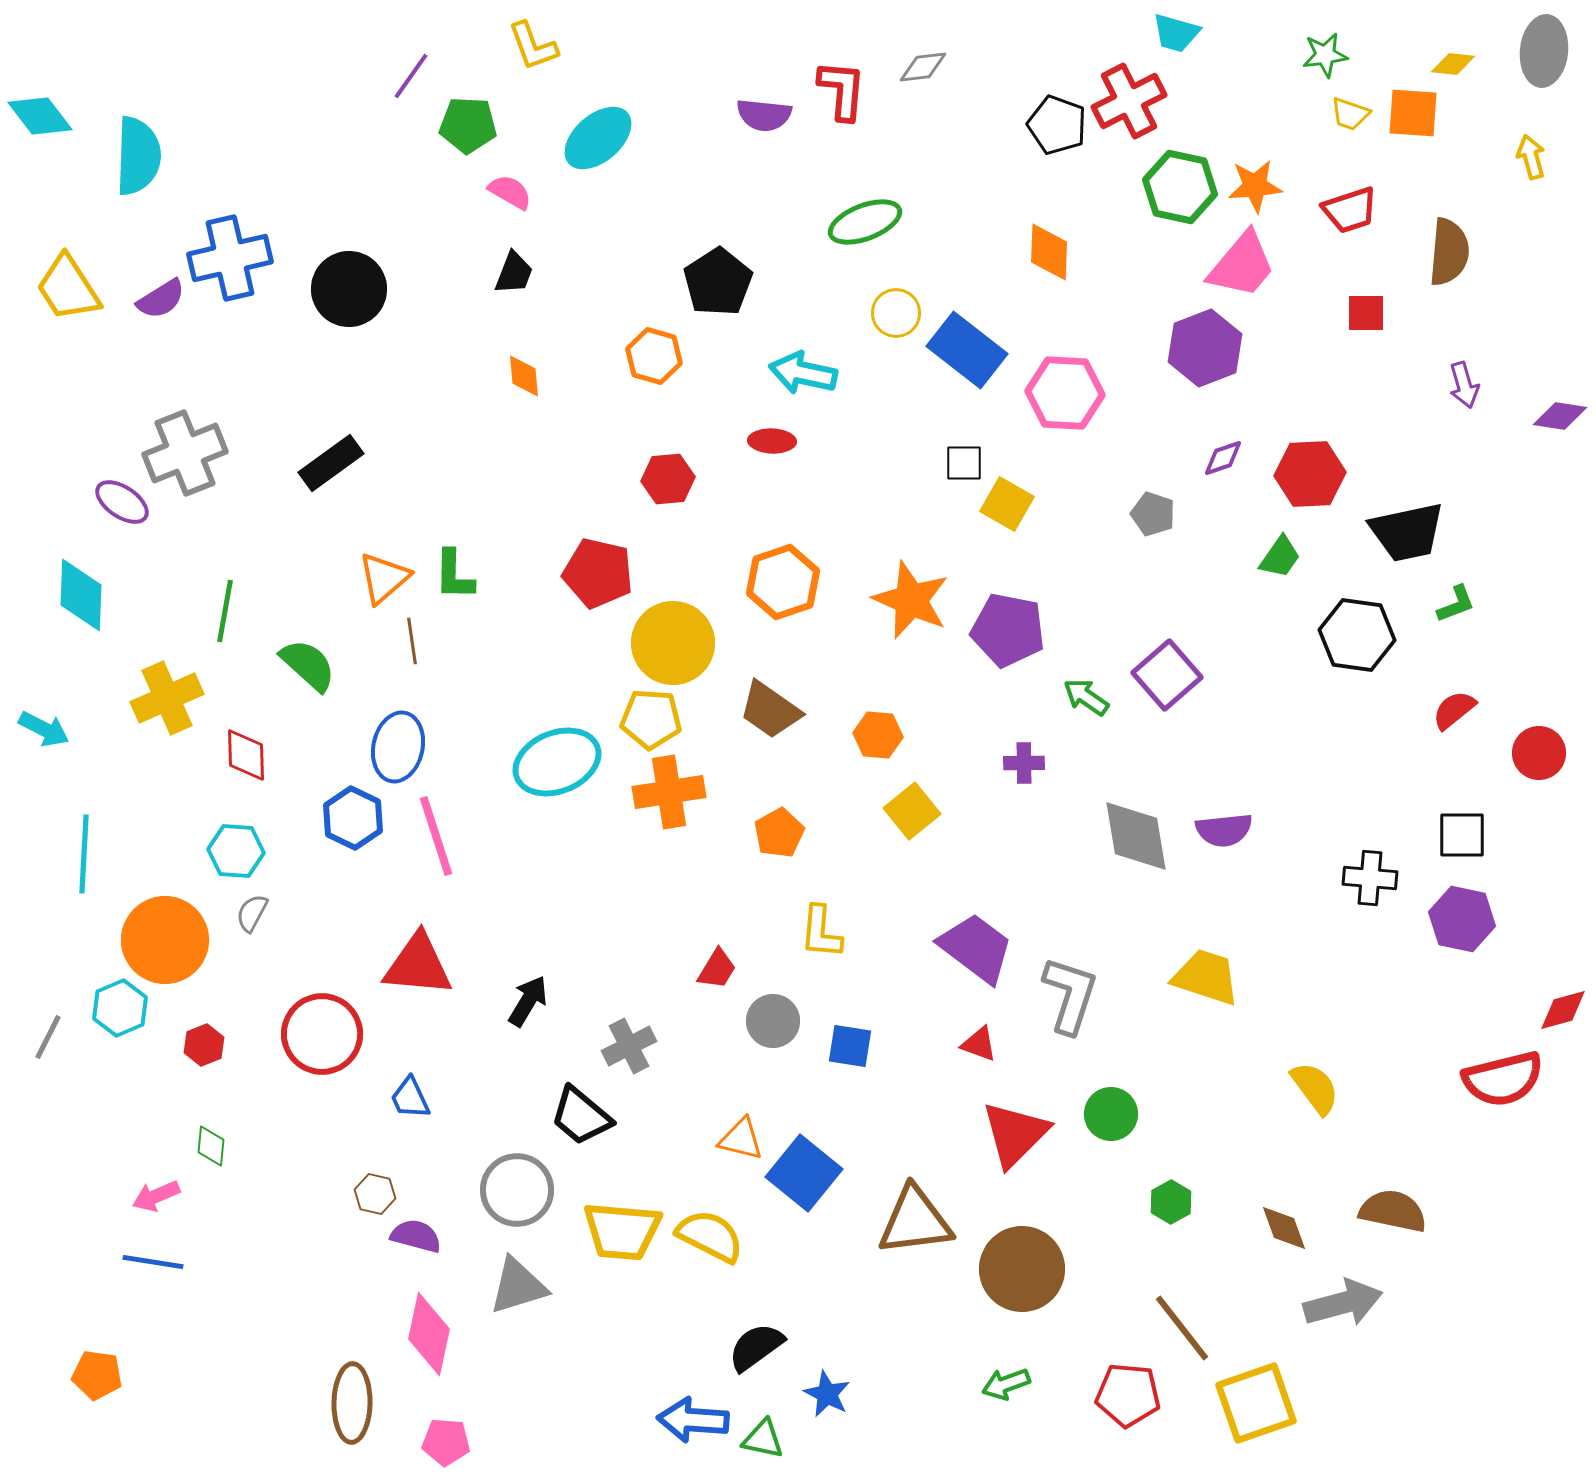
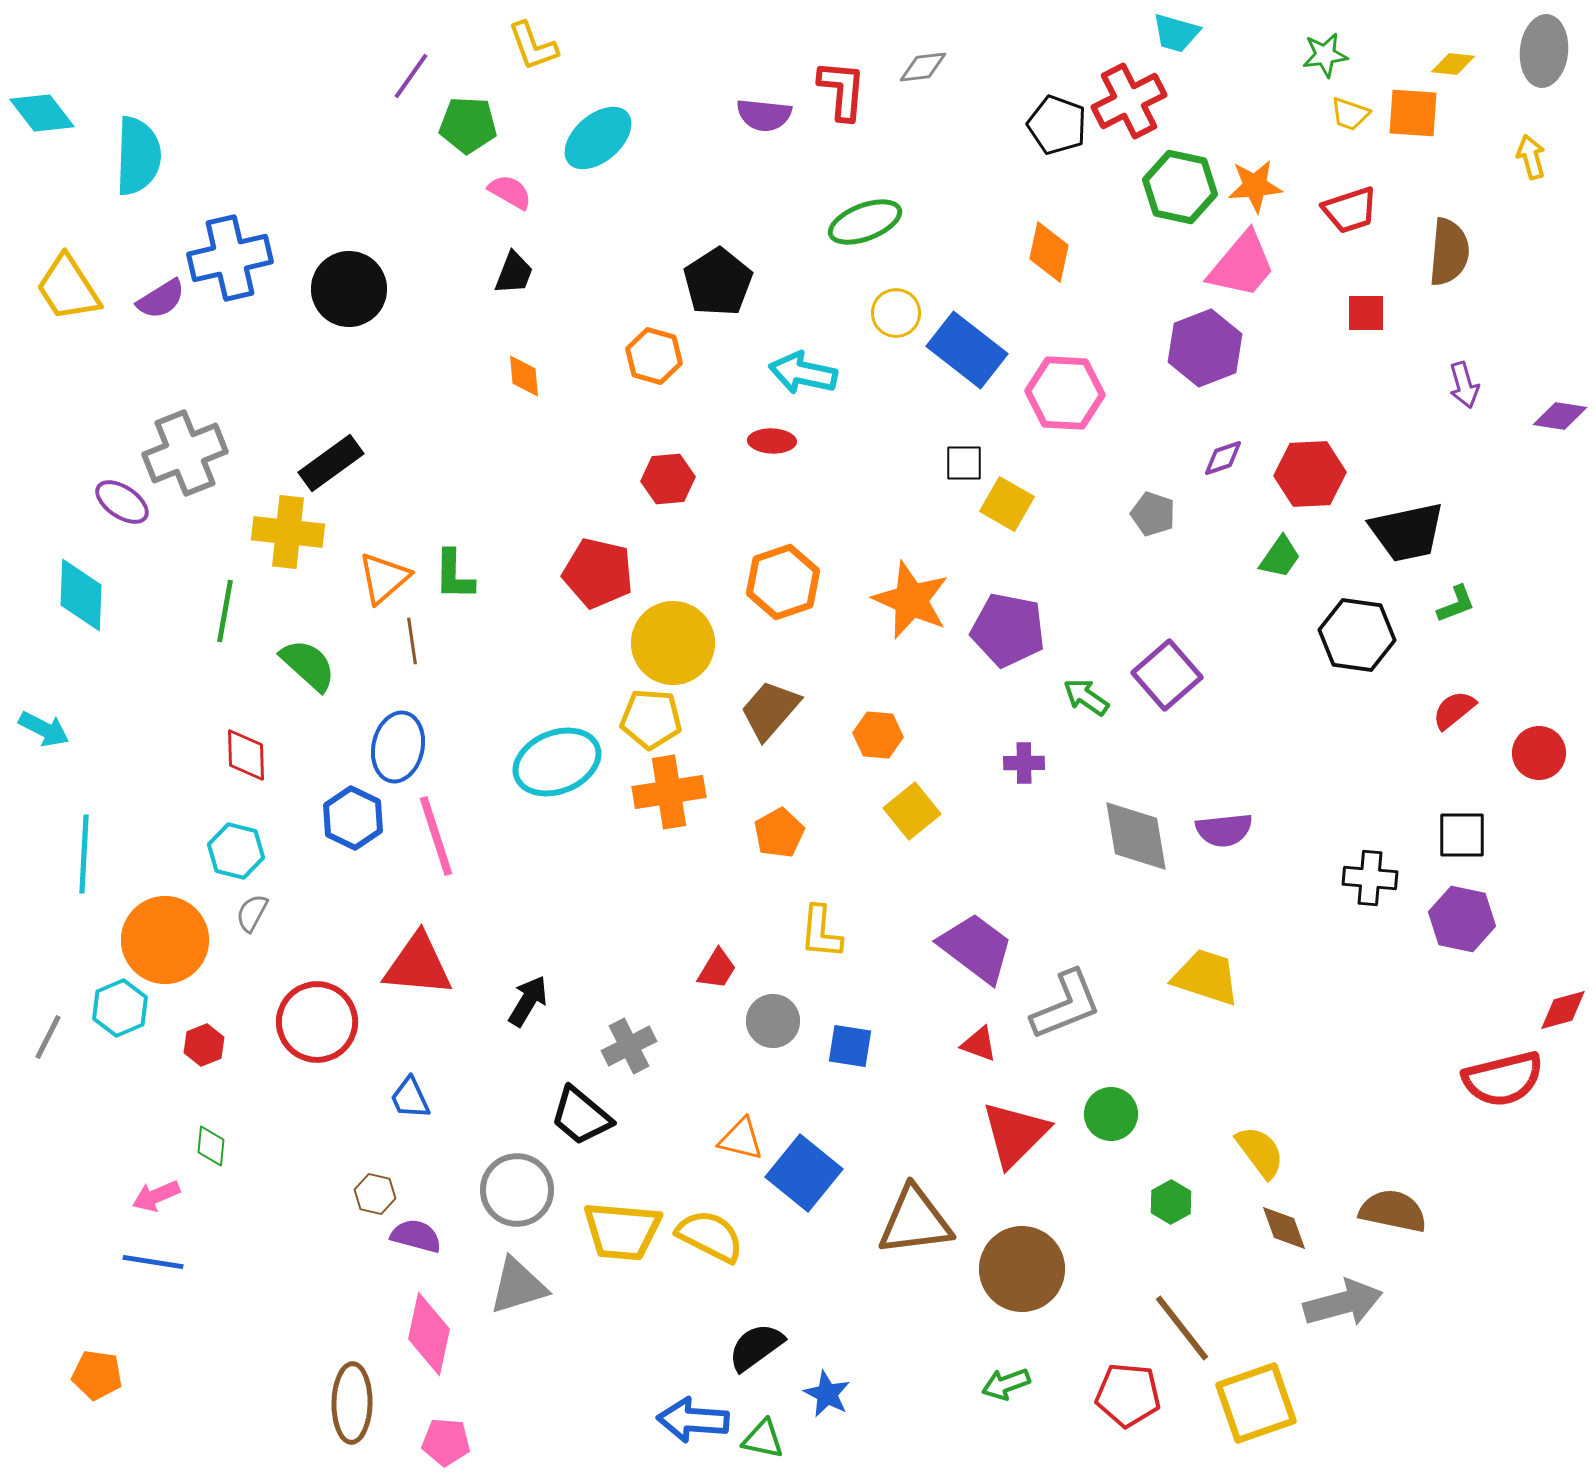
cyan diamond at (40, 116): moved 2 px right, 3 px up
orange diamond at (1049, 252): rotated 10 degrees clockwise
yellow cross at (167, 698): moved 121 px right, 166 px up; rotated 30 degrees clockwise
brown trapezoid at (770, 710): rotated 96 degrees clockwise
cyan hexagon at (236, 851): rotated 10 degrees clockwise
gray L-shape at (1070, 995): moved 4 px left, 10 px down; rotated 50 degrees clockwise
red circle at (322, 1034): moved 5 px left, 12 px up
yellow semicircle at (1315, 1088): moved 55 px left, 64 px down
